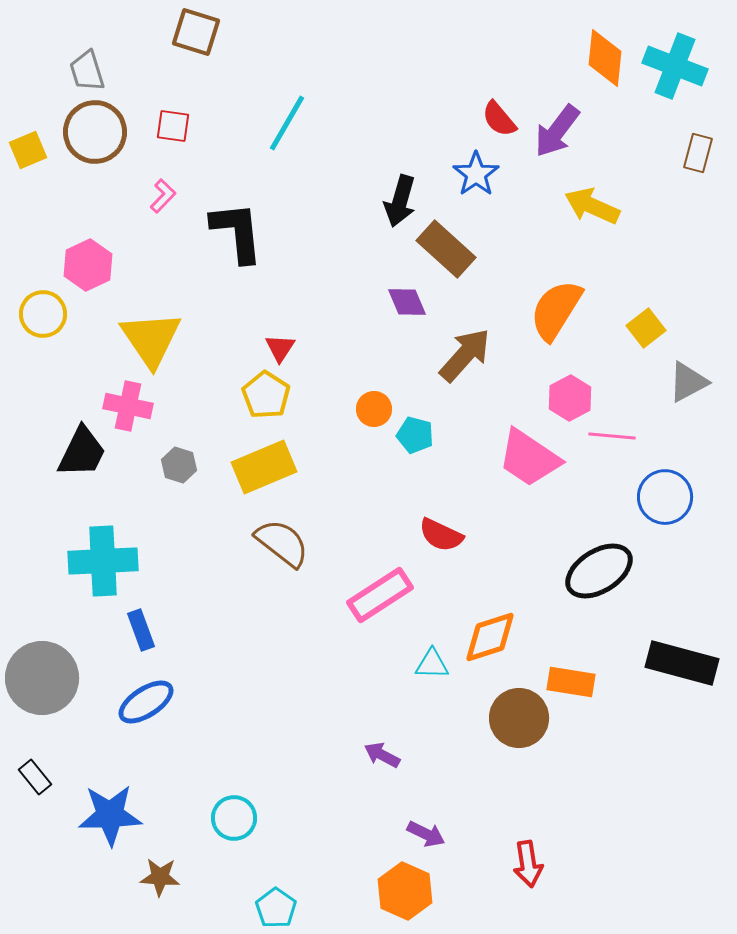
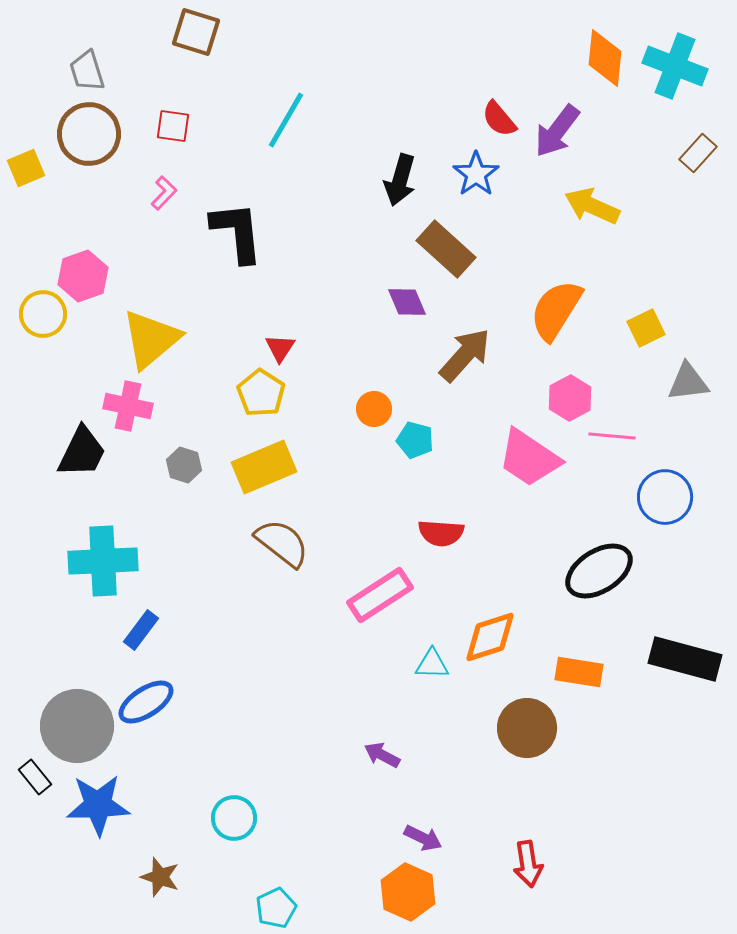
cyan line at (287, 123): moved 1 px left, 3 px up
brown circle at (95, 132): moved 6 px left, 2 px down
yellow square at (28, 150): moved 2 px left, 18 px down
brown rectangle at (698, 153): rotated 27 degrees clockwise
pink L-shape at (163, 196): moved 1 px right, 3 px up
black arrow at (400, 201): moved 21 px up
pink hexagon at (88, 265): moved 5 px left, 11 px down; rotated 6 degrees clockwise
yellow square at (646, 328): rotated 12 degrees clockwise
yellow triangle at (151, 339): rotated 24 degrees clockwise
gray triangle at (688, 382): rotated 21 degrees clockwise
yellow pentagon at (266, 395): moved 5 px left, 2 px up
cyan pentagon at (415, 435): moved 5 px down
gray hexagon at (179, 465): moved 5 px right
red semicircle at (441, 535): moved 2 px up; rotated 21 degrees counterclockwise
blue rectangle at (141, 630): rotated 57 degrees clockwise
black rectangle at (682, 663): moved 3 px right, 4 px up
gray circle at (42, 678): moved 35 px right, 48 px down
orange rectangle at (571, 682): moved 8 px right, 10 px up
brown circle at (519, 718): moved 8 px right, 10 px down
blue star at (110, 815): moved 12 px left, 10 px up
purple arrow at (426, 834): moved 3 px left, 4 px down
brown star at (160, 877): rotated 15 degrees clockwise
orange hexagon at (405, 891): moved 3 px right, 1 px down
cyan pentagon at (276, 908): rotated 12 degrees clockwise
